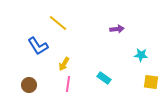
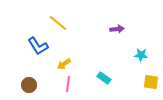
yellow arrow: rotated 24 degrees clockwise
